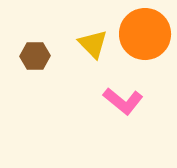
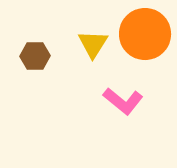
yellow triangle: rotated 16 degrees clockwise
